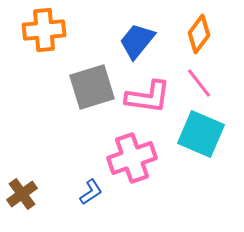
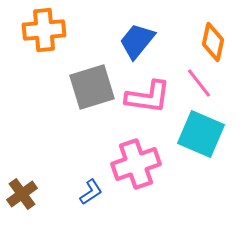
orange diamond: moved 14 px right, 8 px down; rotated 24 degrees counterclockwise
pink cross: moved 4 px right, 6 px down
